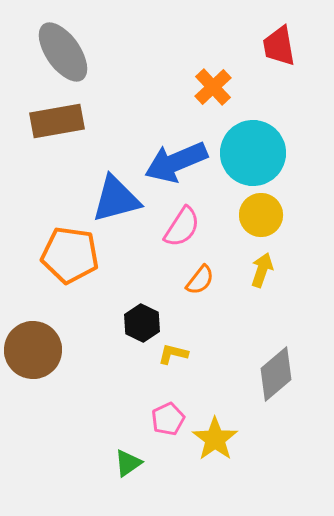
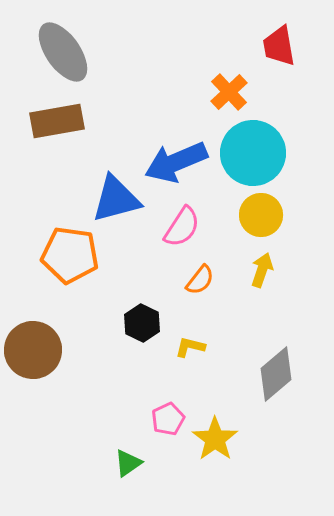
orange cross: moved 16 px right, 5 px down
yellow L-shape: moved 17 px right, 7 px up
